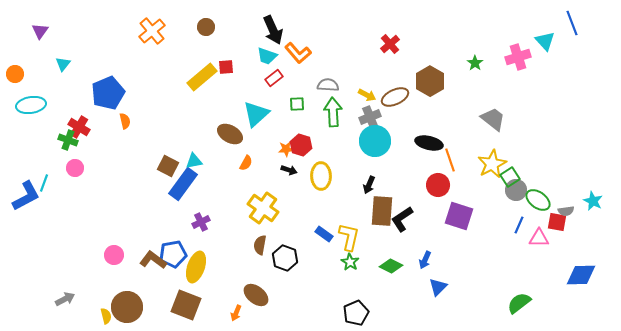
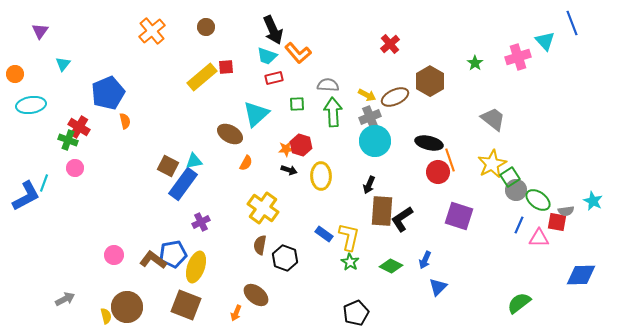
red rectangle at (274, 78): rotated 24 degrees clockwise
red circle at (438, 185): moved 13 px up
